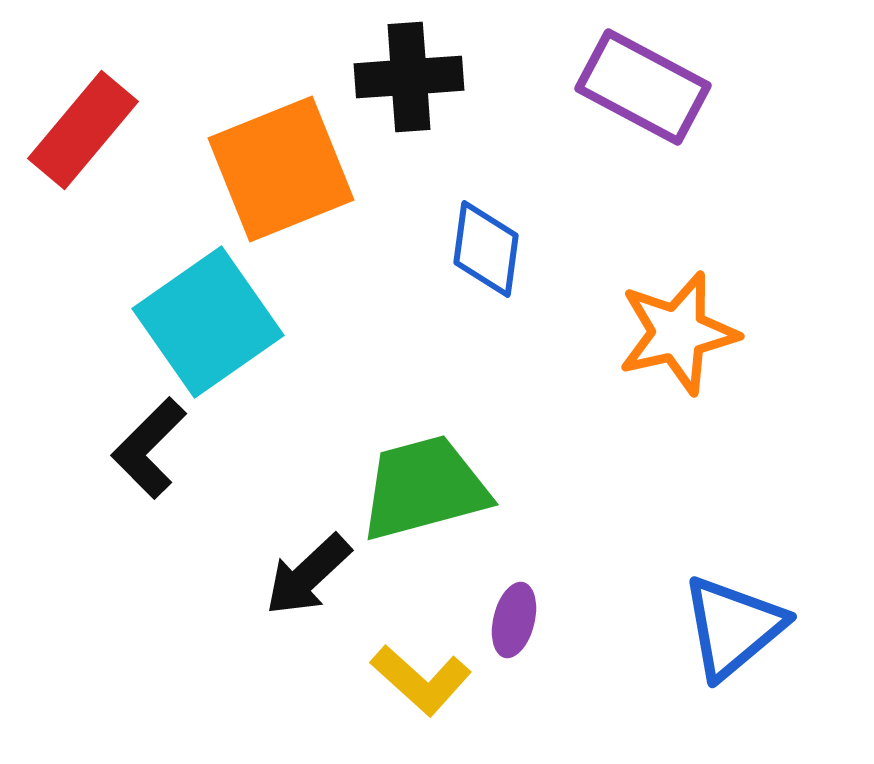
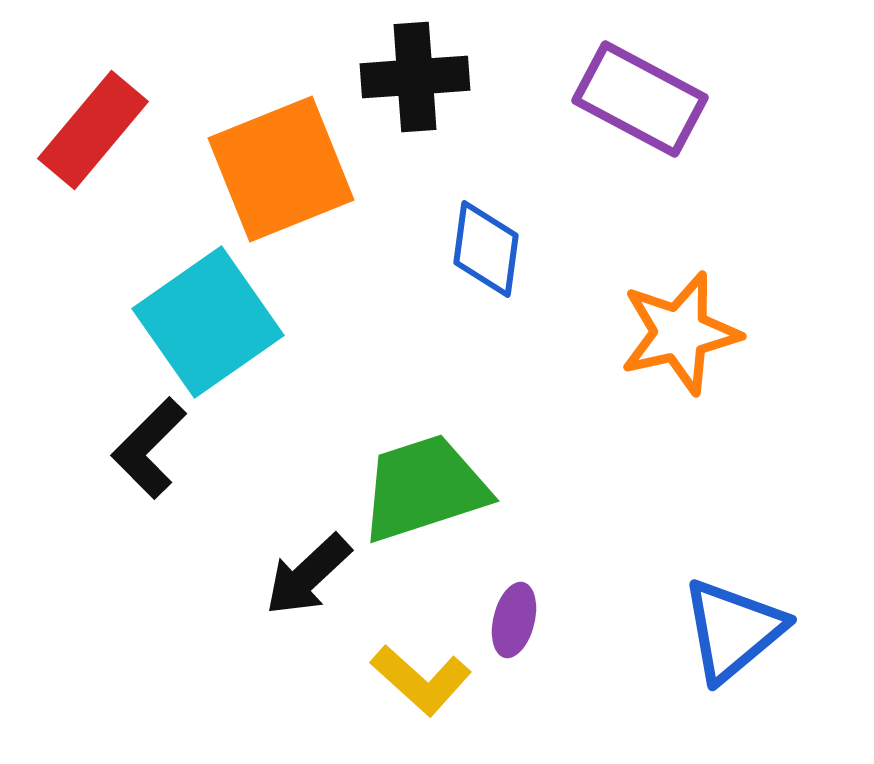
black cross: moved 6 px right
purple rectangle: moved 3 px left, 12 px down
red rectangle: moved 10 px right
orange star: moved 2 px right
green trapezoid: rotated 3 degrees counterclockwise
blue triangle: moved 3 px down
